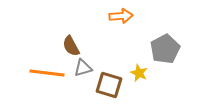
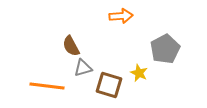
orange line: moved 13 px down
